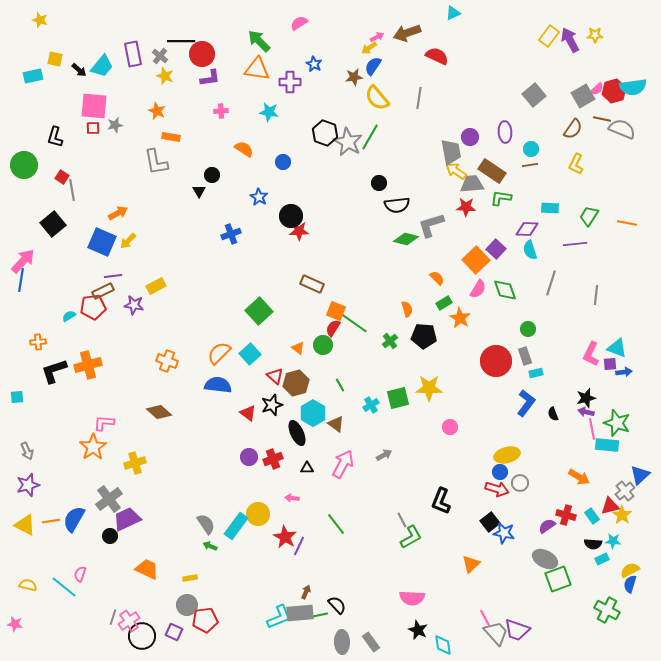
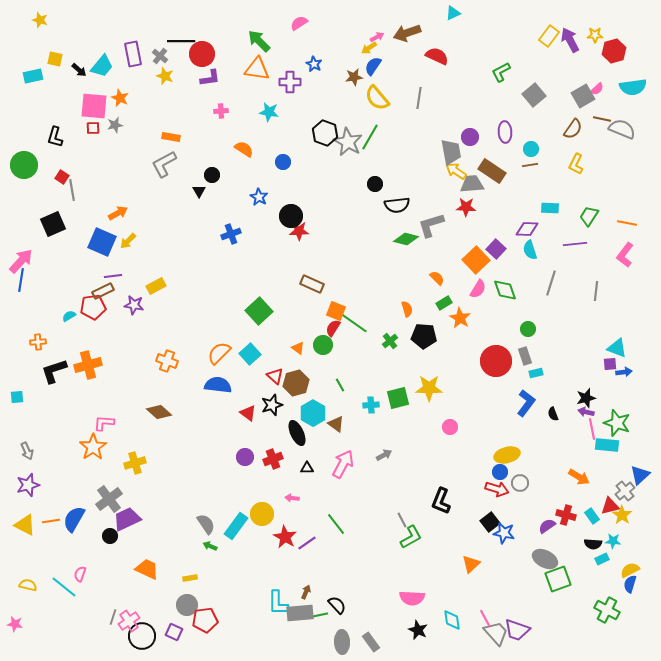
red hexagon at (614, 91): moved 40 px up
orange star at (157, 111): moved 37 px left, 13 px up
gray L-shape at (156, 162): moved 8 px right, 2 px down; rotated 72 degrees clockwise
black circle at (379, 183): moved 4 px left, 1 px down
green L-shape at (501, 198): moved 126 px up; rotated 35 degrees counterclockwise
black square at (53, 224): rotated 15 degrees clockwise
pink arrow at (23, 261): moved 2 px left
gray line at (596, 295): moved 4 px up
pink L-shape at (591, 354): moved 34 px right, 99 px up; rotated 10 degrees clockwise
cyan cross at (371, 405): rotated 28 degrees clockwise
purple circle at (249, 457): moved 4 px left
yellow circle at (258, 514): moved 4 px right
purple line at (299, 546): moved 8 px right, 3 px up; rotated 30 degrees clockwise
cyan L-shape at (279, 617): moved 1 px left, 14 px up; rotated 112 degrees clockwise
cyan diamond at (443, 645): moved 9 px right, 25 px up
